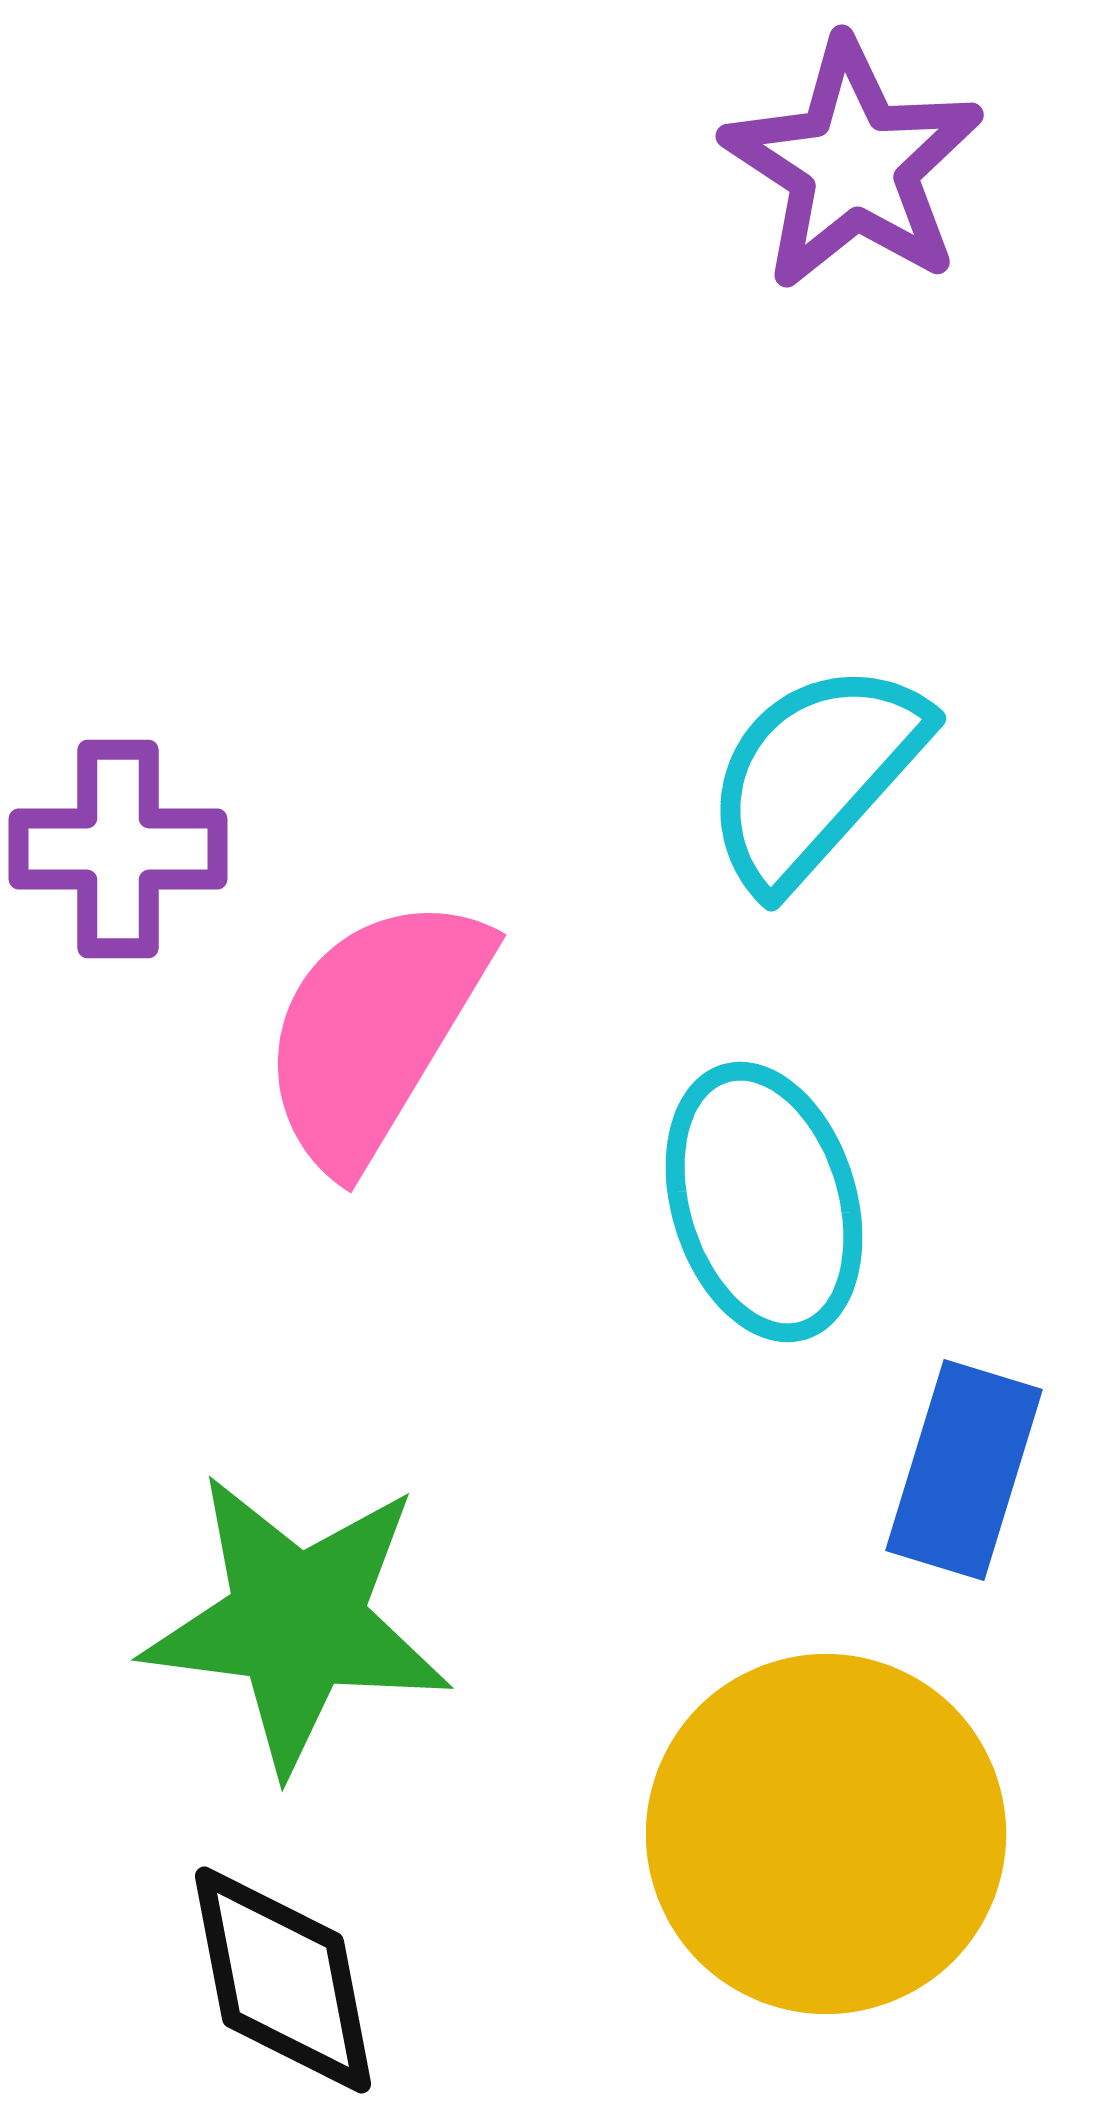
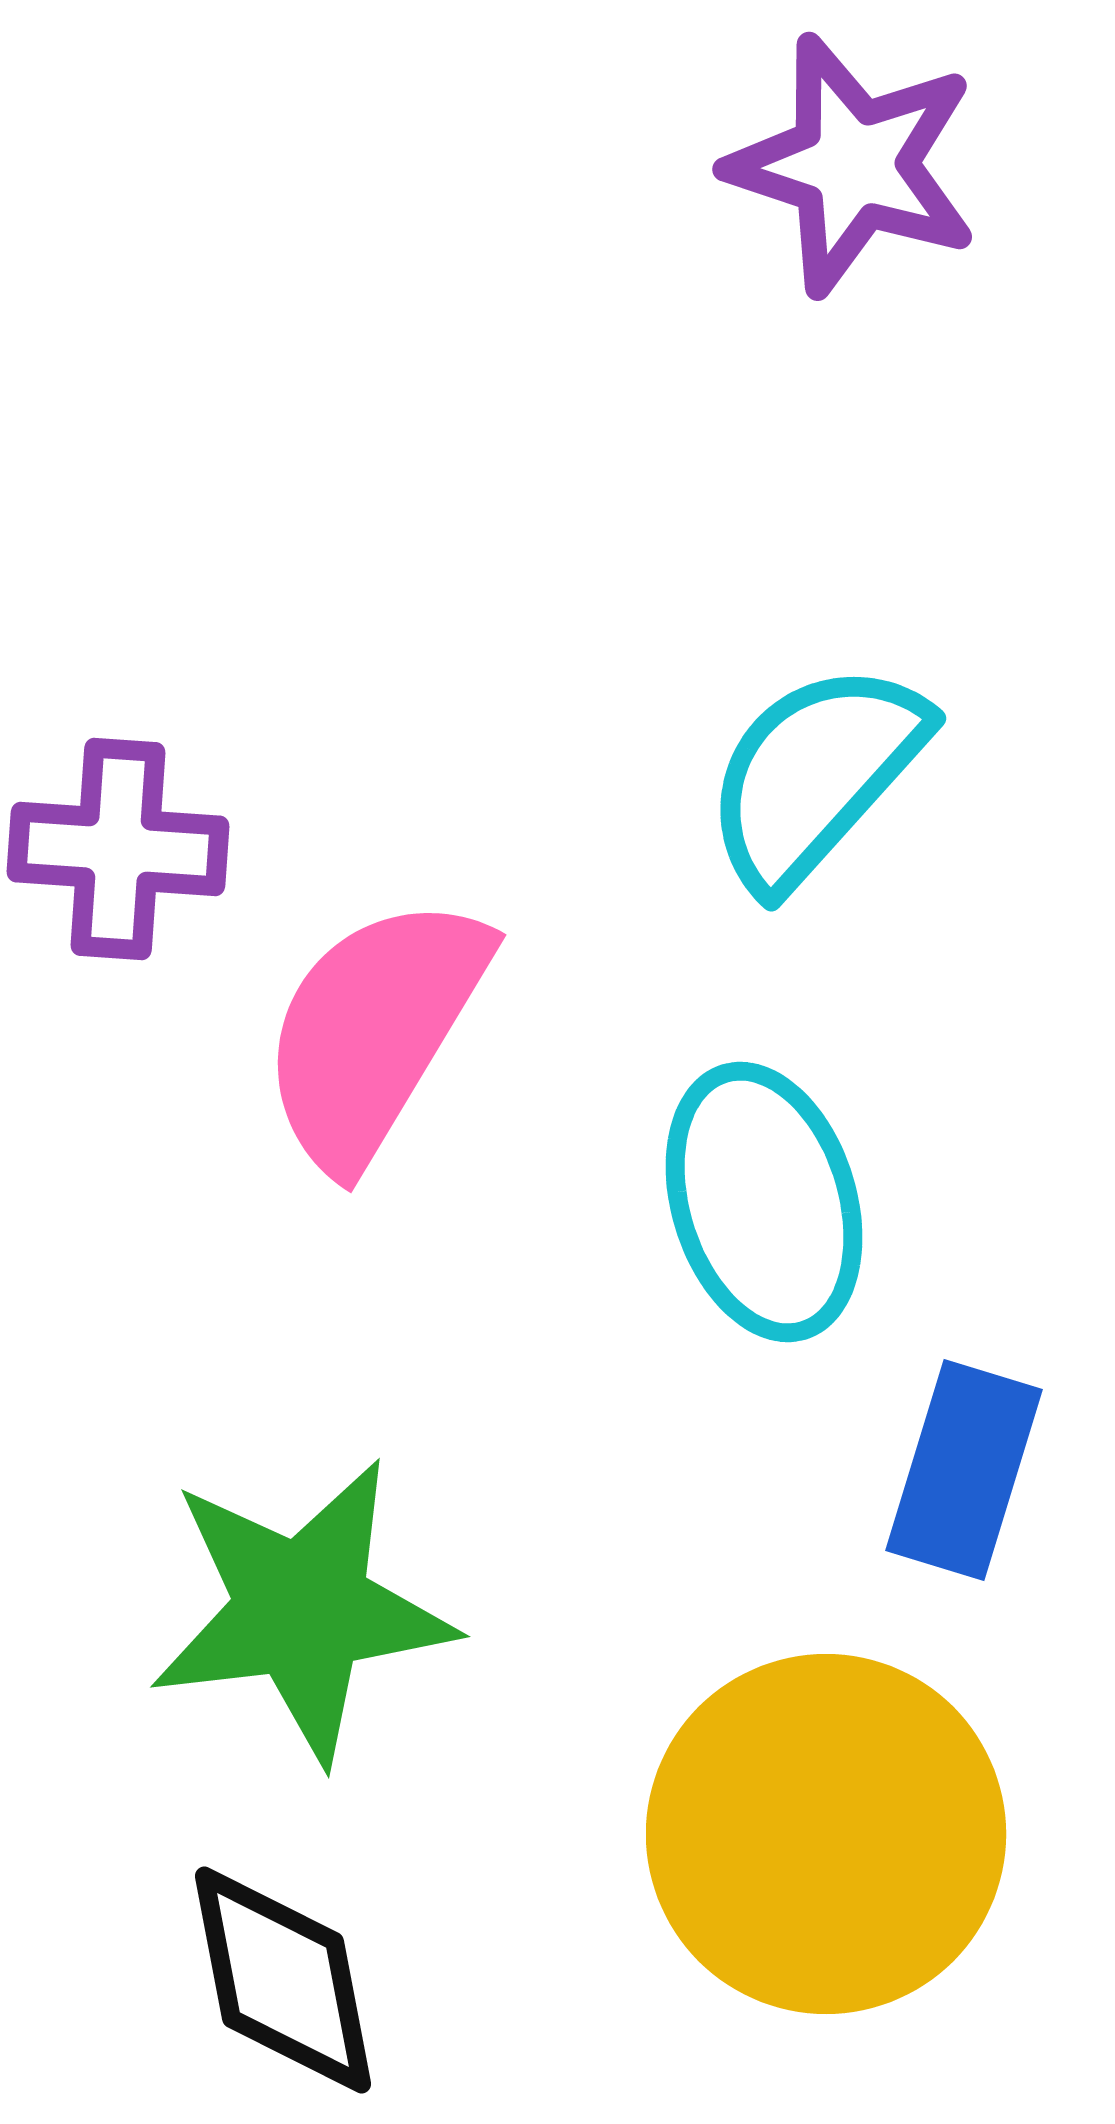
purple star: rotated 15 degrees counterclockwise
purple cross: rotated 4 degrees clockwise
green star: moved 5 px right, 12 px up; rotated 14 degrees counterclockwise
